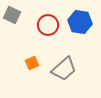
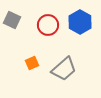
gray square: moved 5 px down
blue hexagon: rotated 20 degrees clockwise
